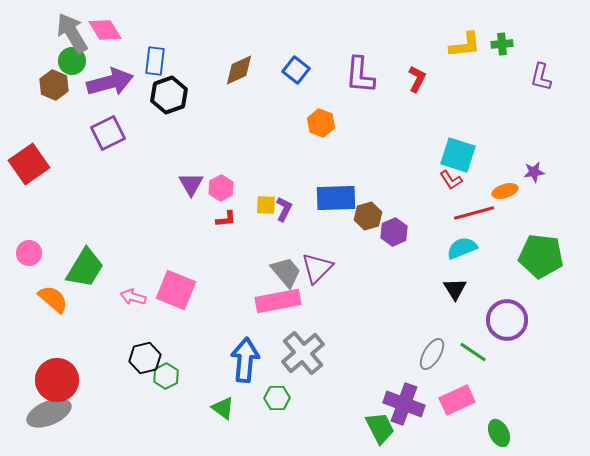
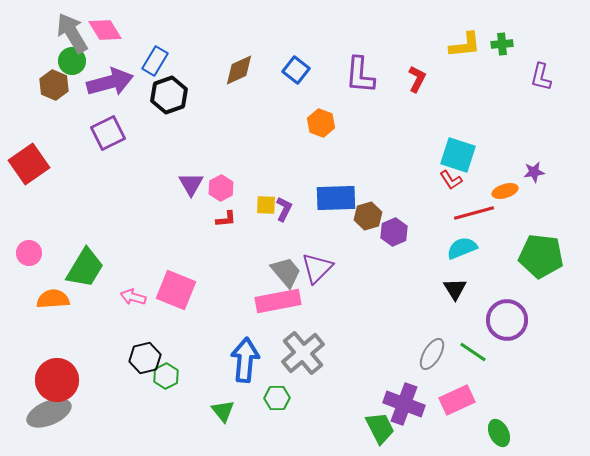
blue rectangle at (155, 61): rotated 24 degrees clockwise
orange semicircle at (53, 299): rotated 44 degrees counterclockwise
green triangle at (223, 408): moved 3 px down; rotated 15 degrees clockwise
